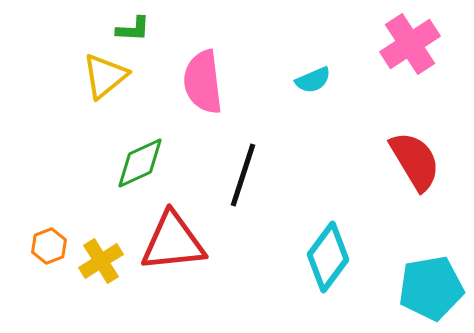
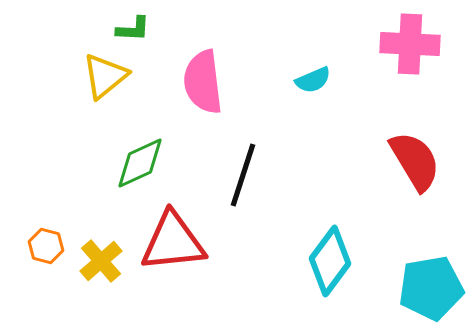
pink cross: rotated 36 degrees clockwise
orange hexagon: moved 3 px left; rotated 24 degrees counterclockwise
cyan diamond: moved 2 px right, 4 px down
yellow cross: rotated 9 degrees counterclockwise
